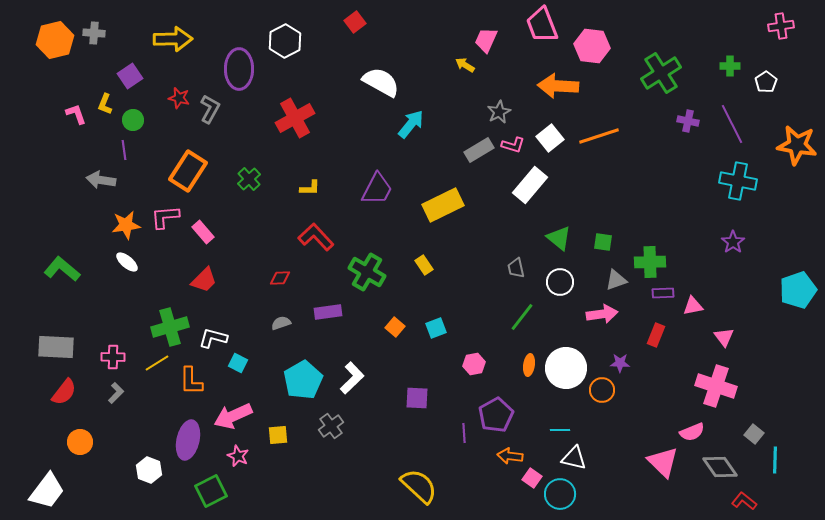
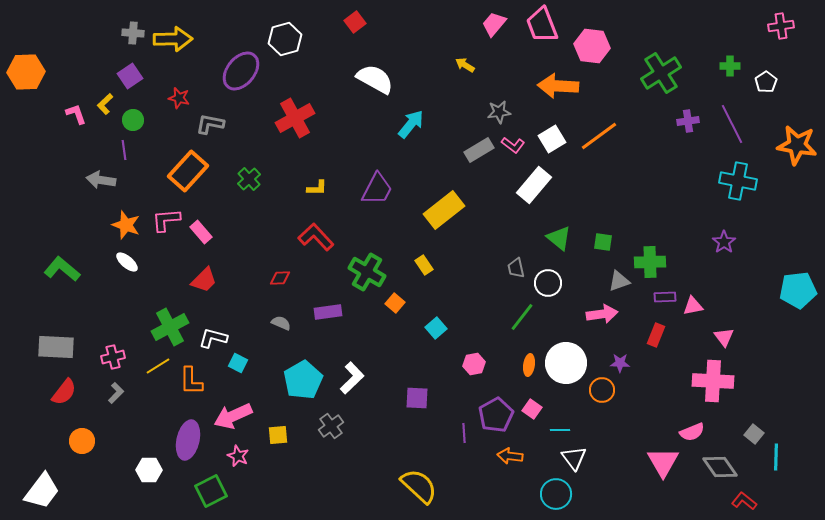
gray cross at (94, 33): moved 39 px right
orange hexagon at (55, 40): moved 29 px left, 32 px down; rotated 12 degrees clockwise
pink trapezoid at (486, 40): moved 8 px right, 16 px up; rotated 16 degrees clockwise
white hexagon at (285, 41): moved 2 px up; rotated 12 degrees clockwise
purple ellipse at (239, 69): moved 2 px right, 2 px down; rotated 39 degrees clockwise
white semicircle at (381, 82): moved 6 px left, 3 px up
yellow L-shape at (105, 104): rotated 25 degrees clockwise
gray L-shape at (210, 109): moved 15 px down; rotated 108 degrees counterclockwise
gray star at (499, 112): rotated 20 degrees clockwise
purple cross at (688, 121): rotated 20 degrees counterclockwise
orange line at (599, 136): rotated 18 degrees counterclockwise
white square at (550, 138): moved 2 px right, 1 px down; rotated 8 degrees clockwise
pink L-shape at (513, 145): rotated 20 degrees clockwise
orange rectangle at (188, 171): rotated 9 degrees clockwise
white rectangle at (530, 185): moved 4 px right
yellow L-shape at (310, 188): moved 7 px right
yellow rectangle at (443, 205): moved 1 px right, 5 px down; rotated 12 degrees counterclockwise
pink L-shape at (165, 217): moved 1 px right, 3 px down
orange star at (126, 225): rotated 28 degrees clockwise
pink rectangle at (203, 232): moved 2 px left
purple star at (733, 242): moved 9 px left
gray triangle at (616, 280): moved 3 px right, 1 px down
white circle at (560, 282): moved 12 px left, 1 px down
cyan pentagon at (798, 290): rotated 12 degrees clockwise
purple rectangle at (663, 293): moved 2 px right, 4 px down
gray semicircle at (281, 323): rotated 42 degrees clockwise
green cross at (170, 327): rotated 12 degrees counterclockwise
orange square at (395, 327): moved 24 px up
cyan square at (436, 328): rotated 20 degrees counterclockwise
pink cross at (113, 357): rotated 15 degrees counterclockwise
yellow line at (157, 363): moved 1 px right, 3 px down
white circle at (566, 368): moved 5 px up
pink cross at (716, 386): moved 3 px left, 5 px up; rotated 15 degrees counterclockwise
orange circle at (80, 442): moved 2 px right, 1 px up
white triangle at (574, 458): rotated 40 degrees clockwise
cyan line at (775, 460): moved 1 px right, 3 px up
pink triangle at (663, 462): rotated 16 degrees clockwise
white hexagon at (149, 470): rotated 20 degrees counterclockwise
pink square at (532, 478): moved 69 px up
white trapezoid at (47, 491): moved 5 px left
cyan circle at (560, 494): moved 4 px left
